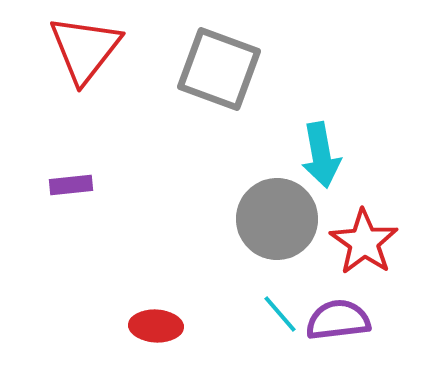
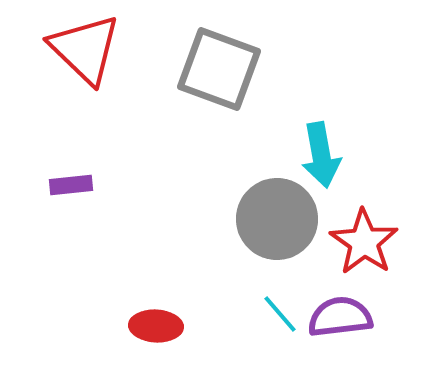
red triangle: rotated 24 degrees counterclockwise
purple semicircle: moved 2 px right, 3 px up
